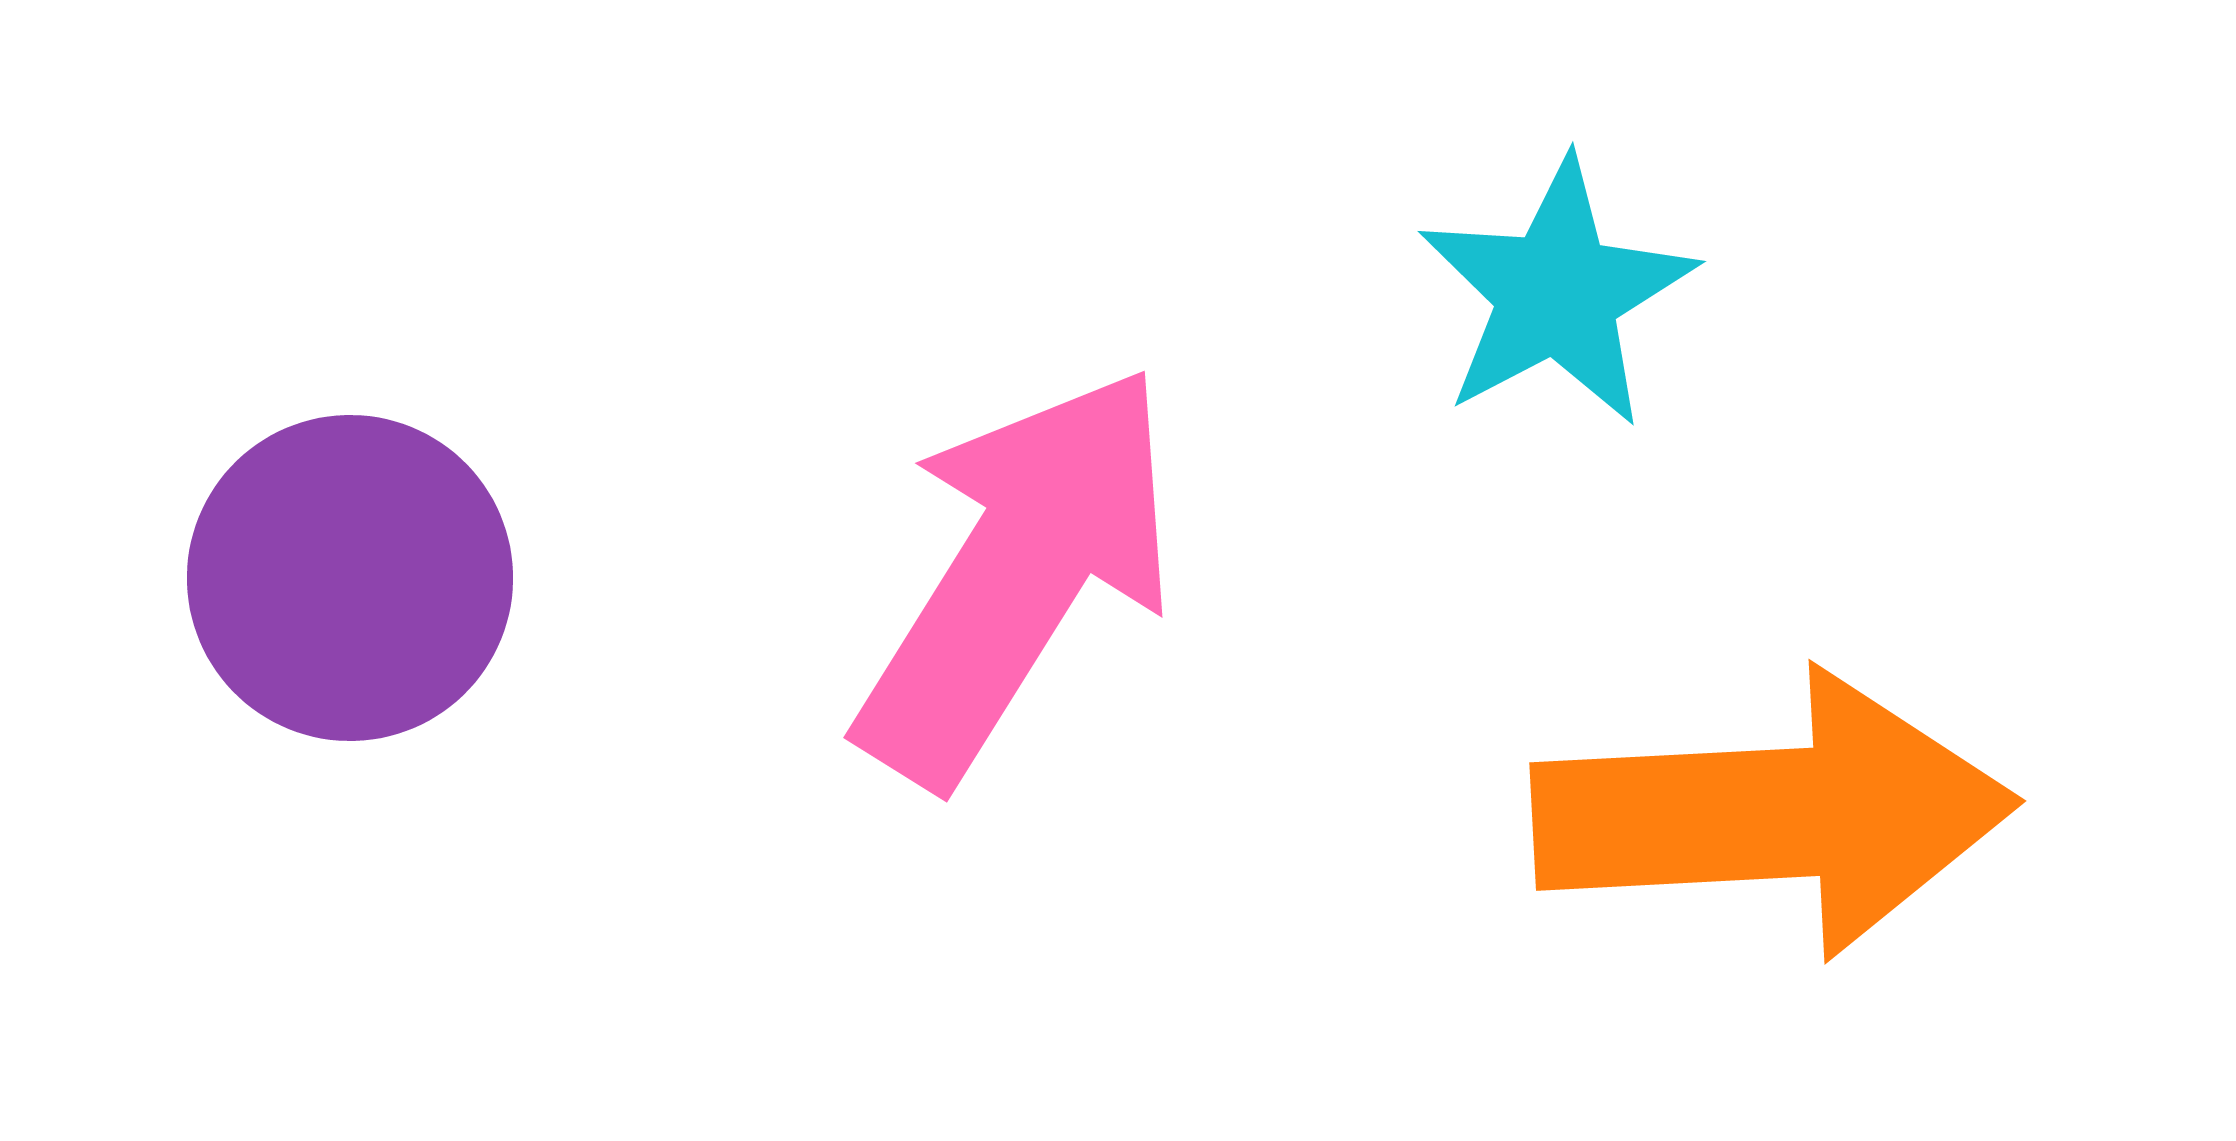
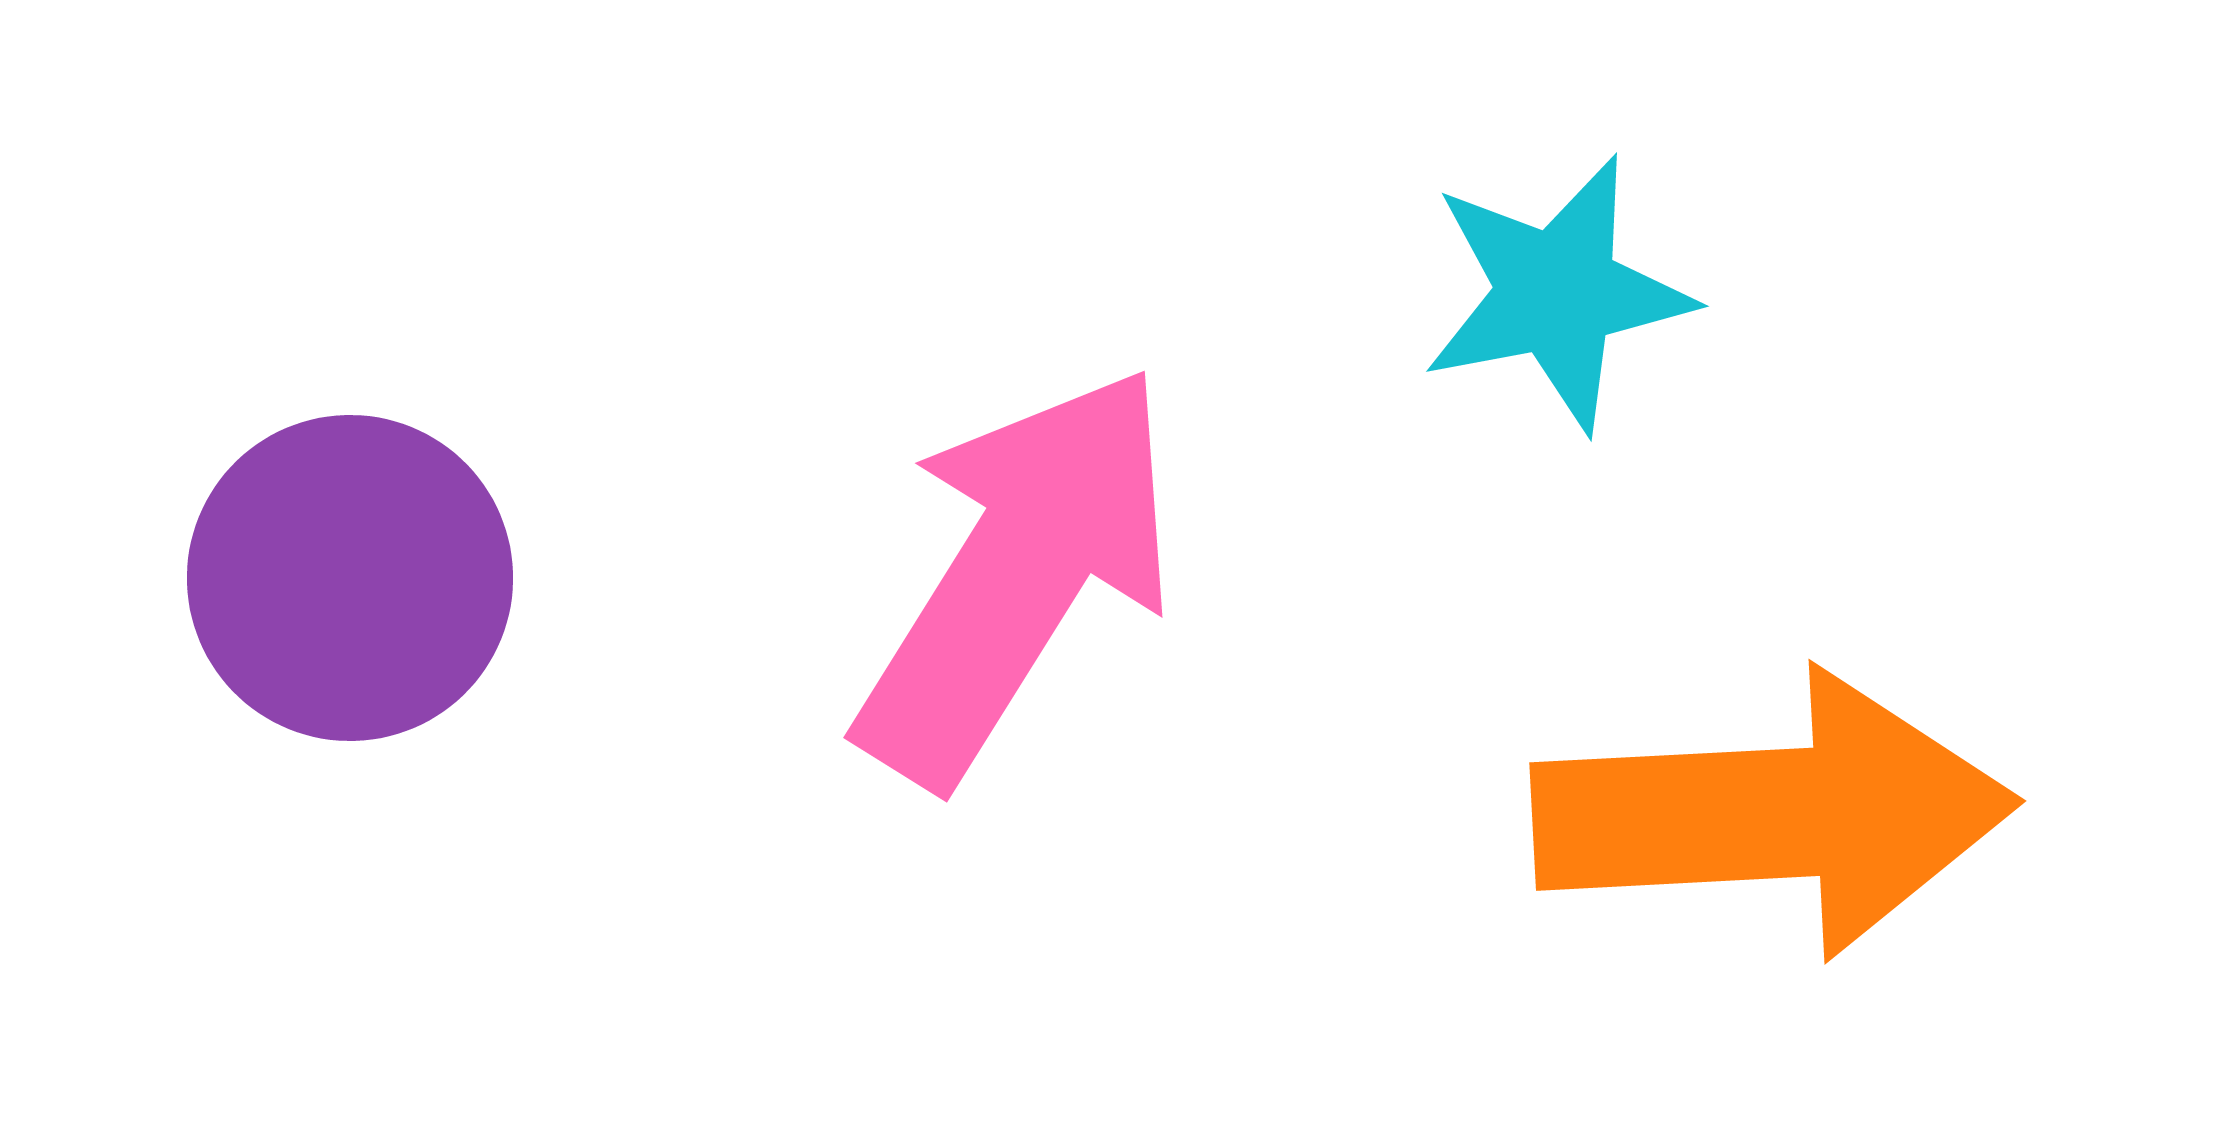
cyan star: rotated 17 degrees clockwise
